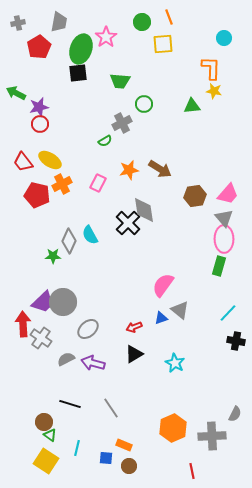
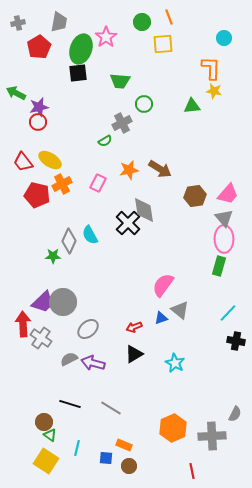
red circle at (40, 124): moved 2 px left, 2 px up
gray semicircle at (66, 359): moved 3 px right
gray line at (111, 408): rotated 25 degrees counterclockwise
